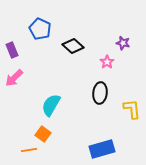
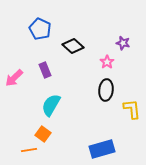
purple rectangle: moved 33 px right, 20 px down
black ellipse: moved 6 px right, 3 px up
